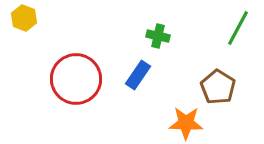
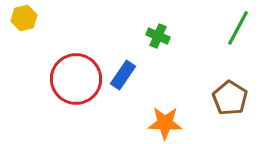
yellow hexagon: rotated 25 degrees clockwise
green cross: rotated 10 degrees clockwise
blue rectangle: moved 15 px left
brown pentagon: moved 12 px right, 11 px down
orange star: moved 21 px left
